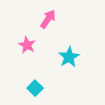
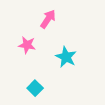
pink star: rotated 18 degrees counterclockwise
cyan star: moved 3 px left; rotated 15 degrees counterclockwise
